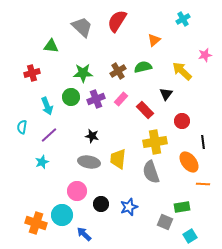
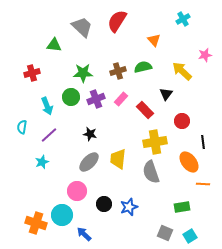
orange triangle: rotated 32 degrees counterclockwise
green triangle: moved 3 px right, 1 px up
brown cross: rotated 14 degrees clockwise
black star: moved 2 px left, 2 px up
gray ellipse: rotated 55 degrees counterclockwise
black circle: moved 3 px right
gray square: moved 11 px down
